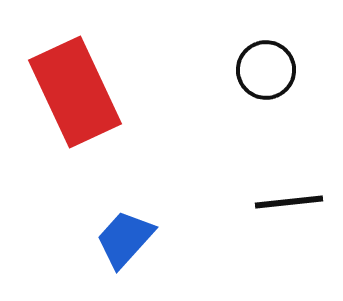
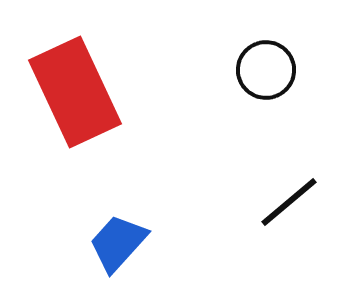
black line: rotated 34 degrees counterclockwise
blue trapezoid: moved 7 px left, 4 px down
